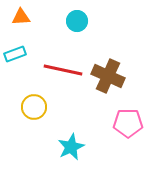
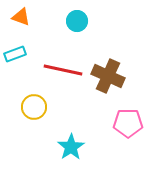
orange triangle: rotated 24 degrees clockwise
cyan star: rotated 8 degrees counterclockwise
